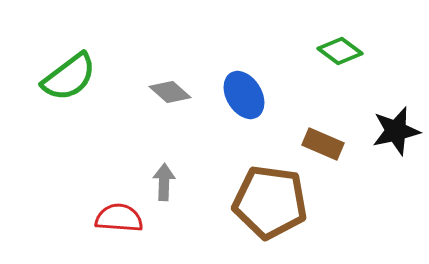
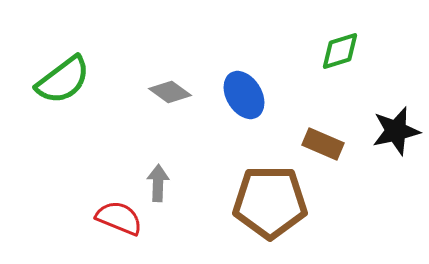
green diamond: rotated 54 degrees counterclockwise
green semicircle: moved 6 px left, 3 px down
gray diamond: rotated 6 degrees counterclockwise
gray arrow: moved 6 px left, 1 px down
brown pentagon: rotated 8 degrees counterclockwise
red semicircle: rotated 18 degrees clockwise
